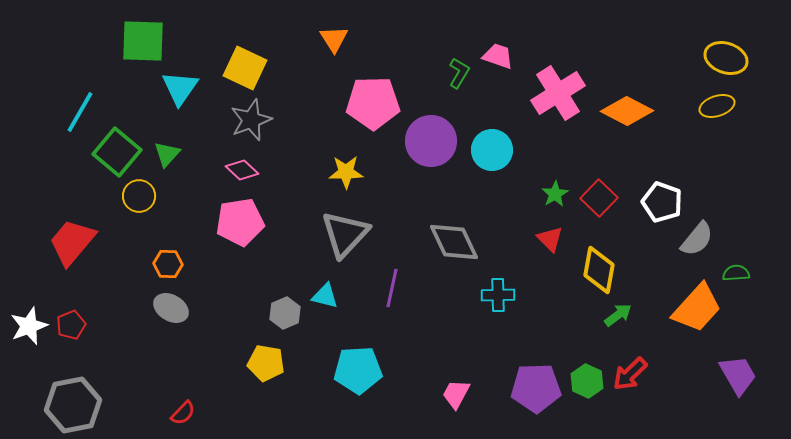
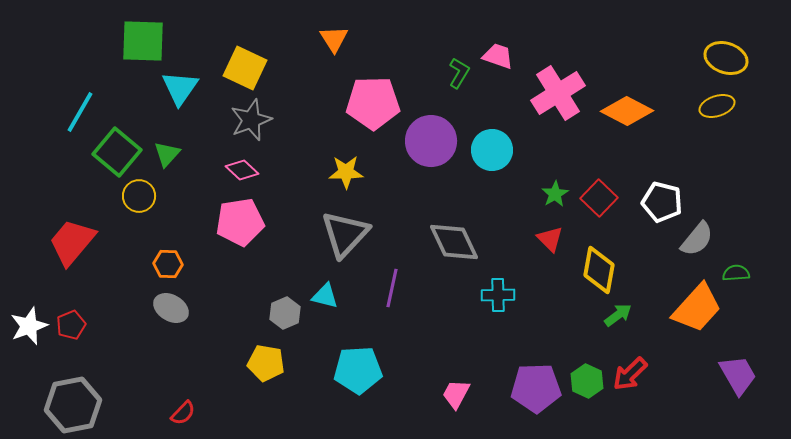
white pentagon at (662, 202): rotated 6 degrees counterclockwise
